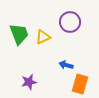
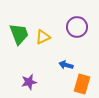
purple circle: moved 7 px right, 5 px down
orange rectangle: moved 2 px right
